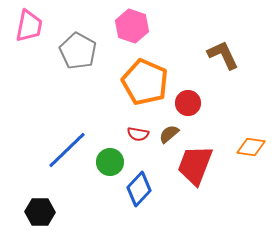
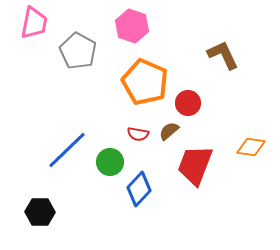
pink trapezoid: moved 5 px right, 3 px up
brown semicircle: moved 3 px up
